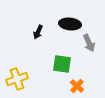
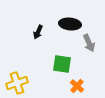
yellow cross: moved 4 px down
